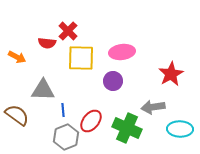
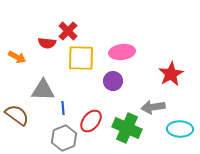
blue line: moved 2 px up
gray hexagon: moved 2 px left, 1 px down
